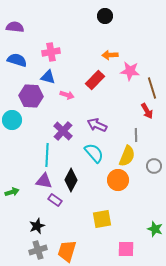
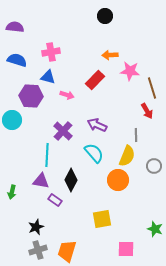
purple triangle: moved 3 px left
green arrow: rotated 120 degrees clockwise
black star: moved 1 px left, 1 px down
